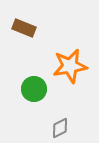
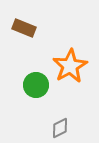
orange star: rotated 20 degrees counterclockwise
green circle: moved 2 px right, 4 px up
